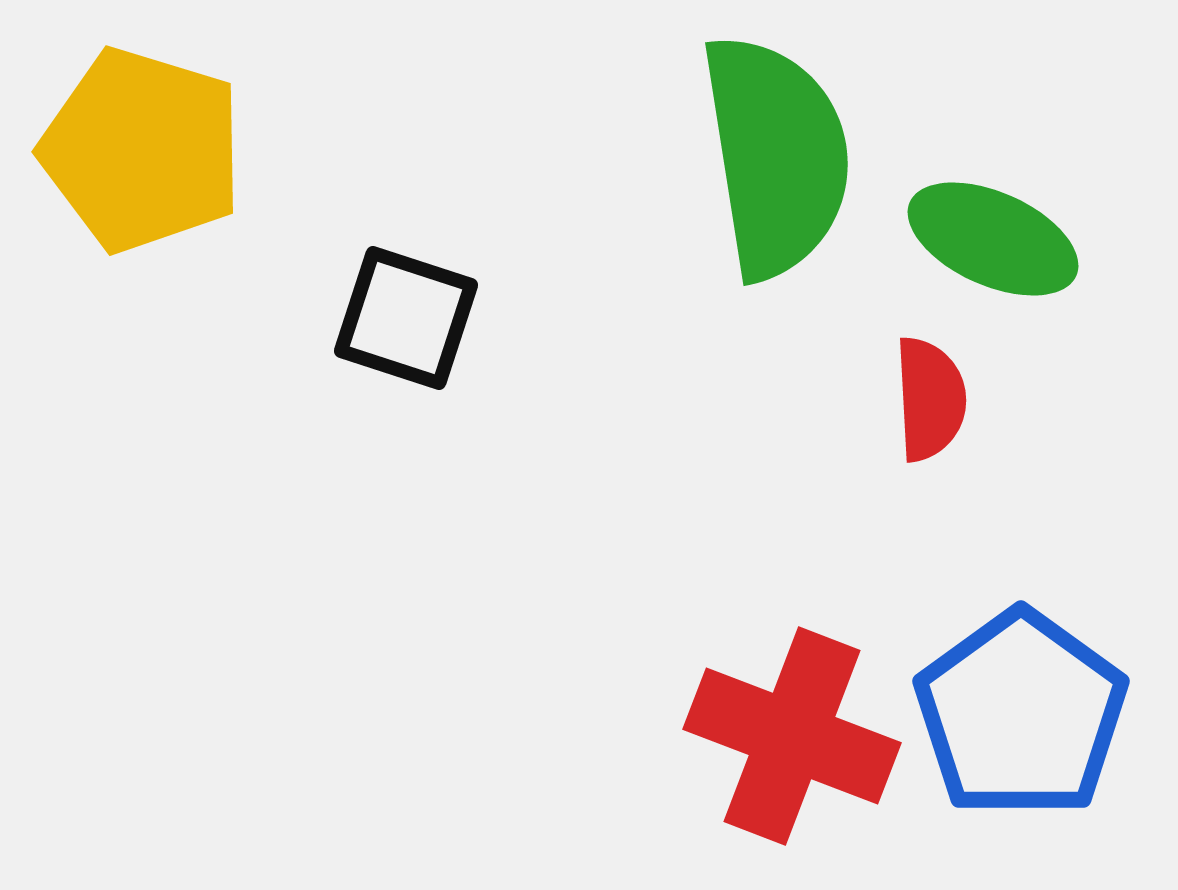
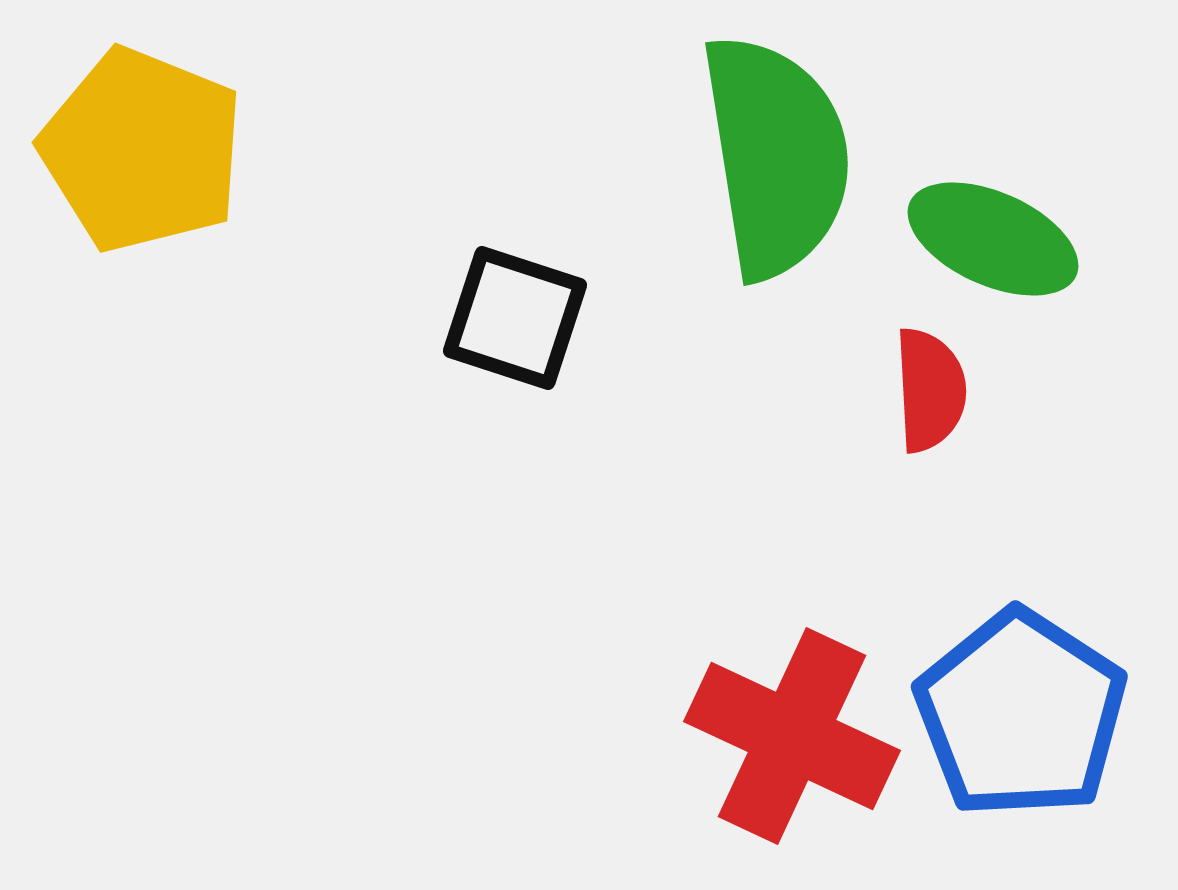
yellow pentagon: rotated 5 degrees clockwise
black square: moved 109 px right
red semicircle: moved 9 px up
blue pentagon: rotated 3 degrees counterclockwise
red cross: rotated 4 degrees clockwise
